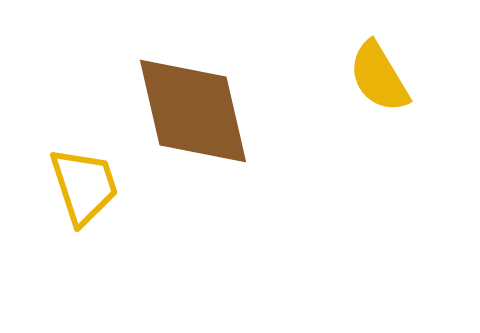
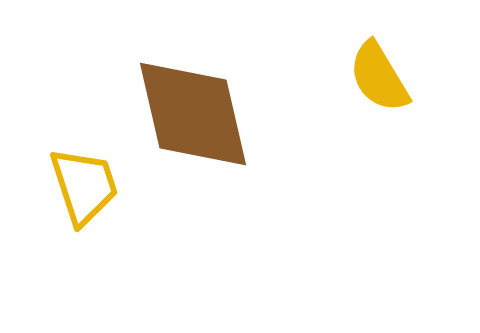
brown diamond: moved 3 px down
